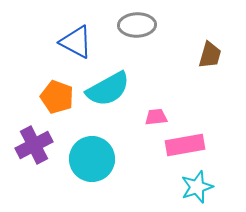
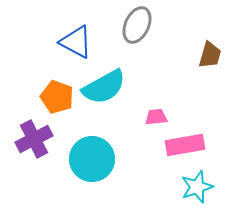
gray ellipse: rotated 63 degrees counterclockwise
cyan semicircle: moved 4 px left, 2 px up
purple cross: moved 6 px up
